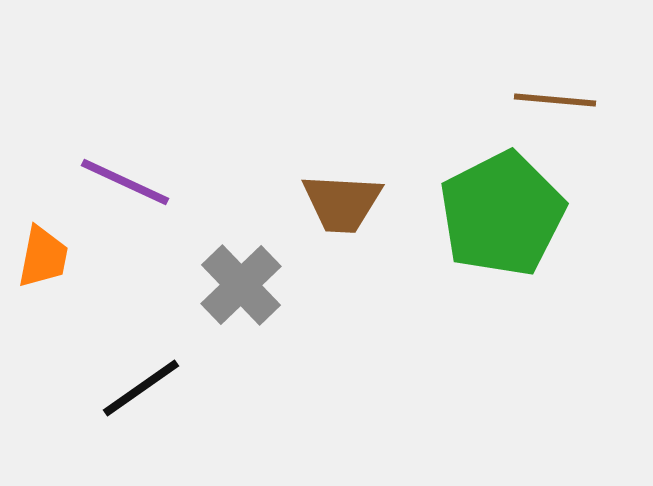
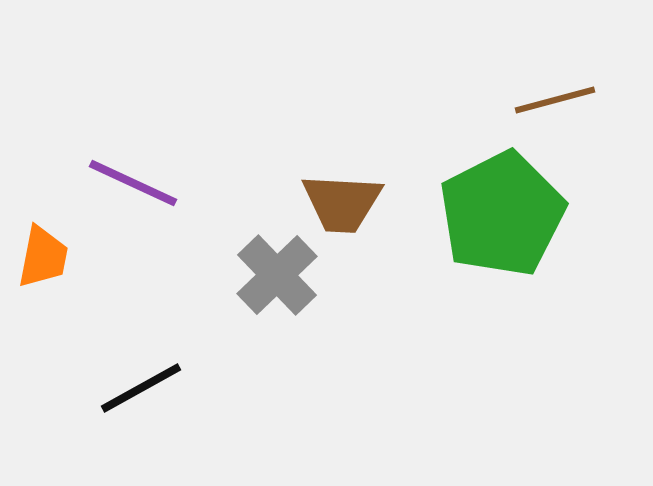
brown line: rotated 20 degrees counterclockwise
purple line: moved 8 px right, 1 px down
gray cross: moved 36 px right, 10 px up
black line: rotated 6 degrees clockwise
